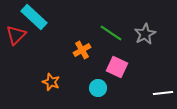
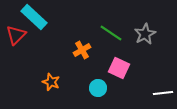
pink square: moved 2 px right, 1 px down
